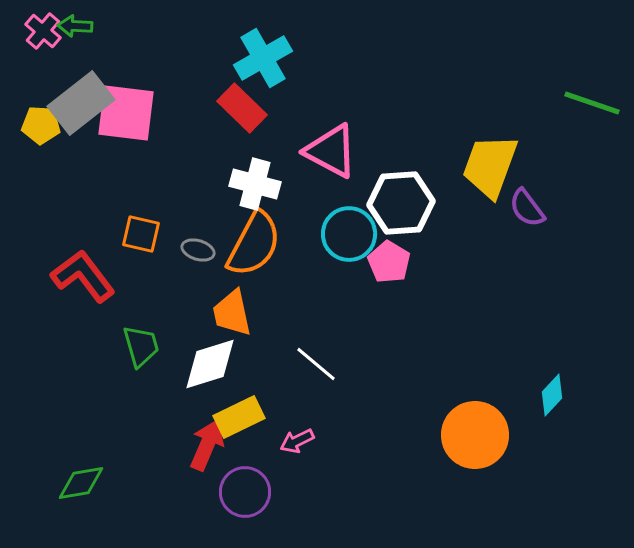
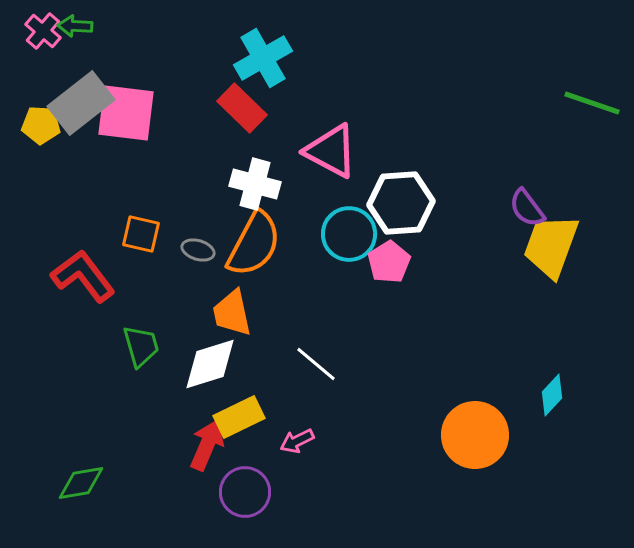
yellow trapezoid: moved 61 px right, 80 px down
pink pentagon: rotated 9 degrees clockwise
